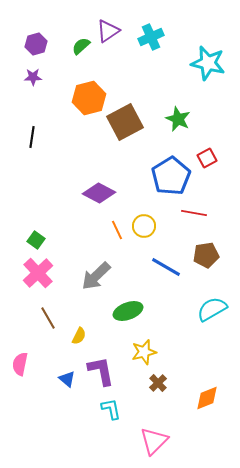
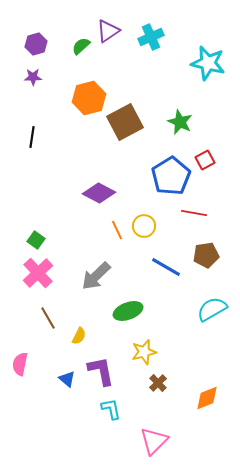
green star: moved 2 px right, 3 px down
red square: moved 2 px left, 2 px down
